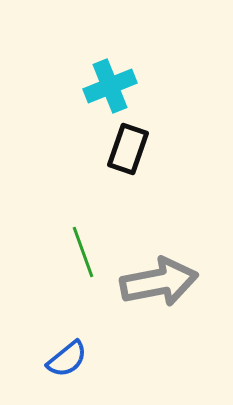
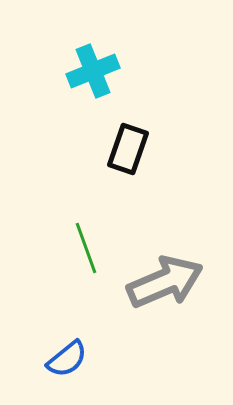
cyan cross: moved 17 px left, 15 px up
green line: moved 3 px right, 4 px up
gray arrow: moved 6 px right; rotated 12 degrees counterclockwise
